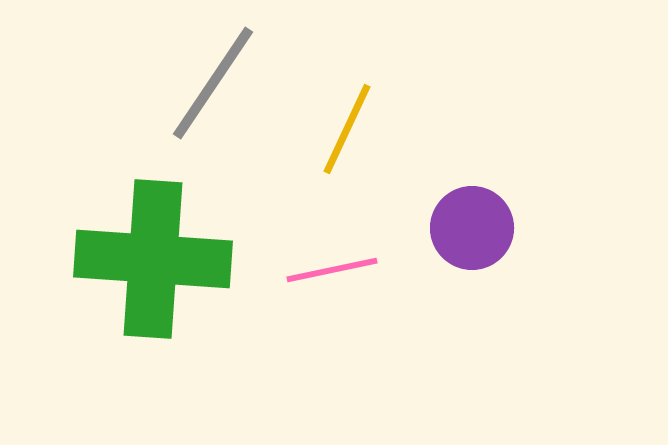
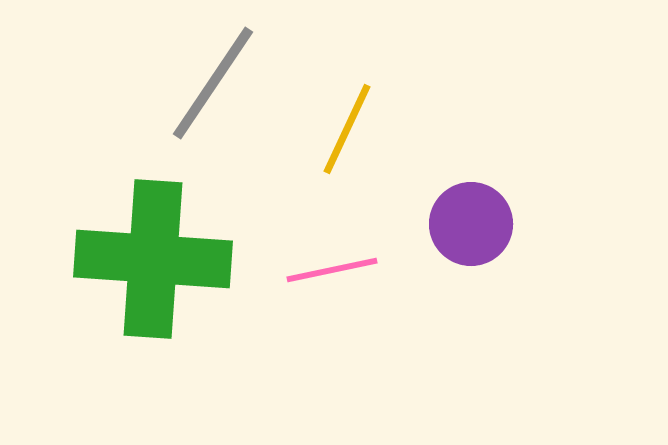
purple circle: moved 1 px left, 4 px up
